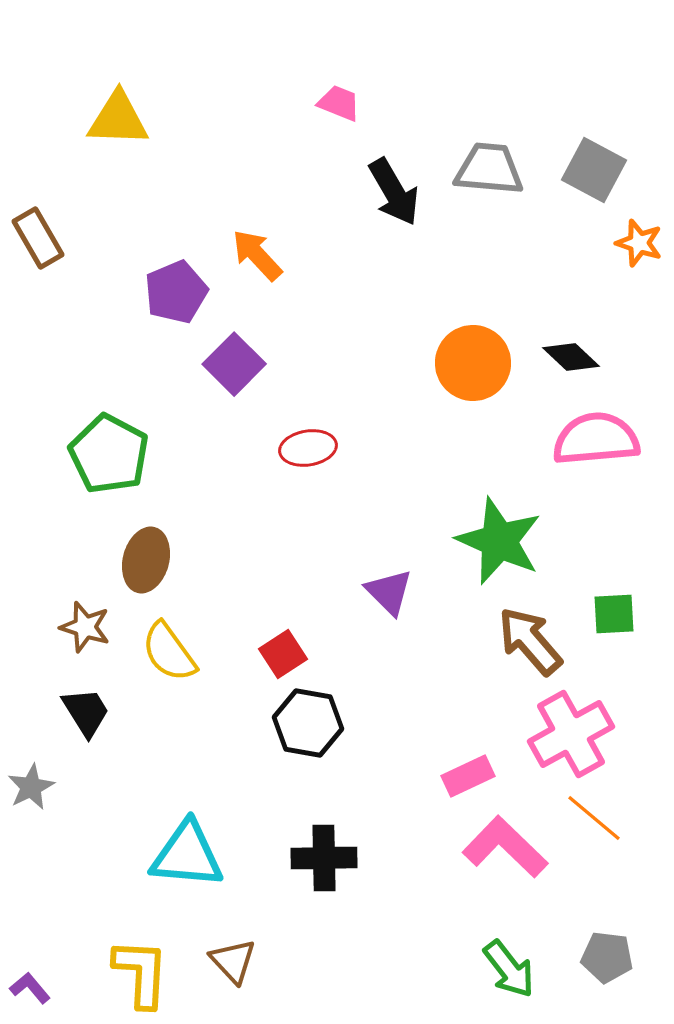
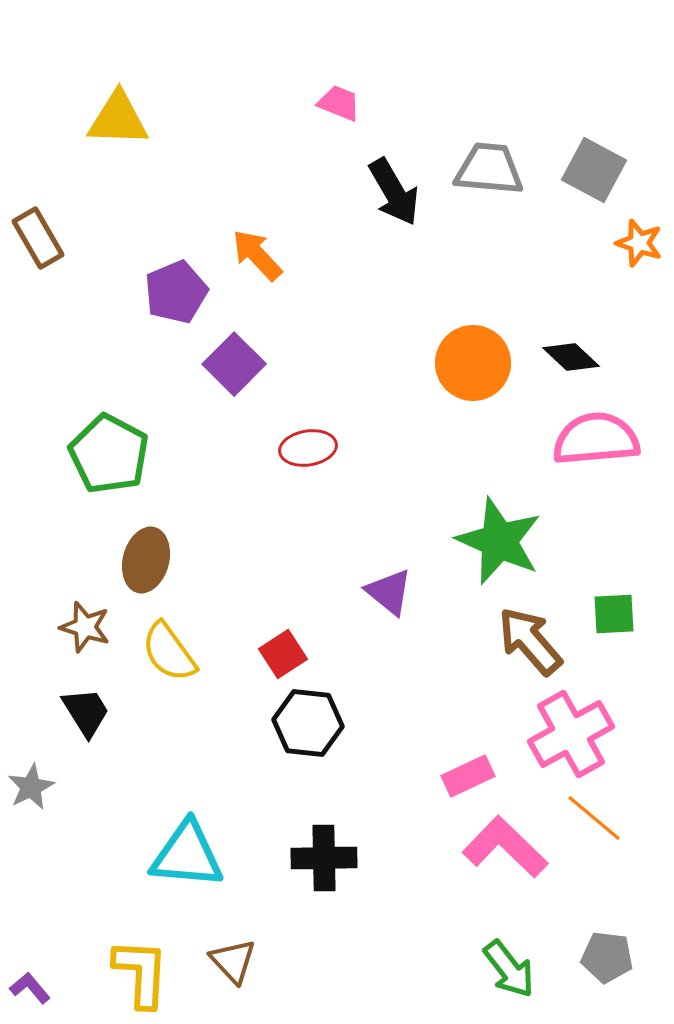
purple triangle: rotated 6 degrees counterclockwise
black hexagon: rotated 4 degrees counterclockwise
